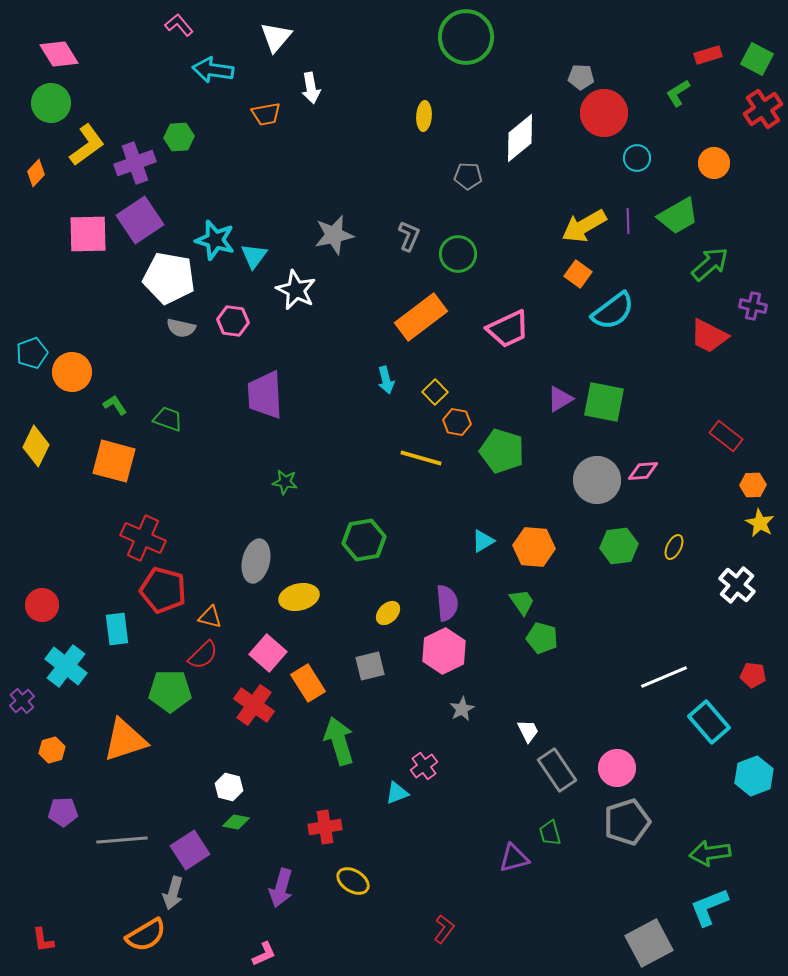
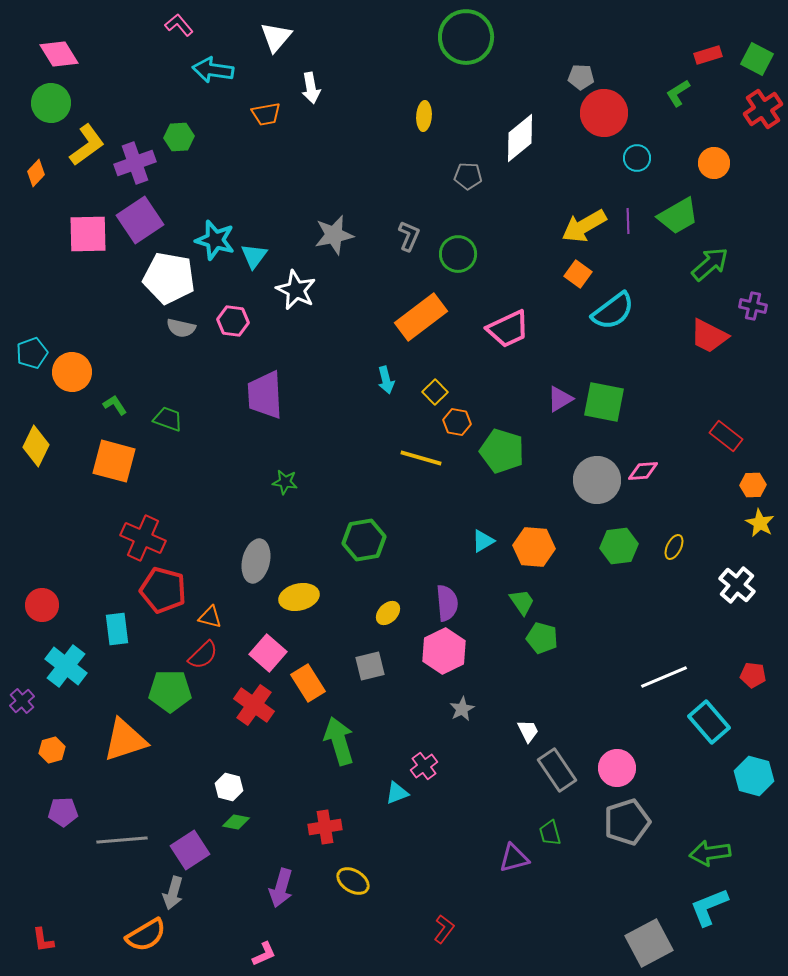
cyan hexagon at (754, 776): rotated 24 degrees counterclockwise
